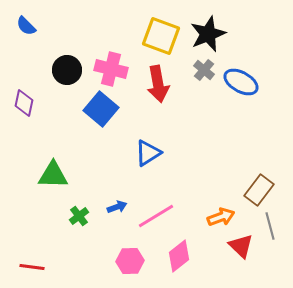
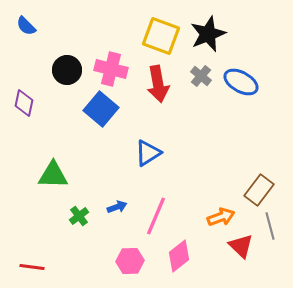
gray cross: moved 3 px left, 6 px down
pink line: rotated 36 degrees counterclockwise
